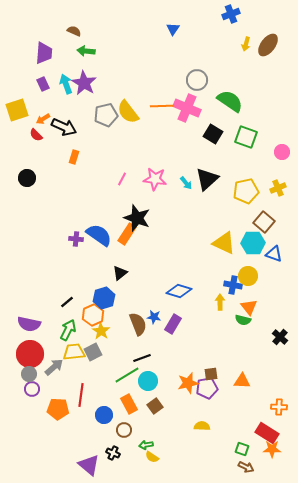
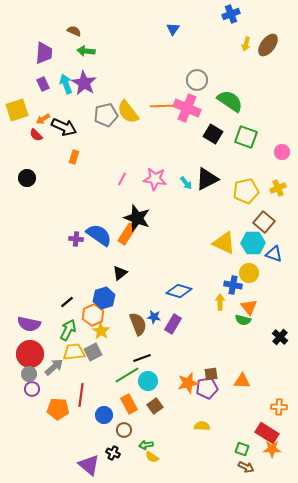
black triangle at (207, 179): rotated 15 degrees clockwise
yellow circle at (248, 276): moved 1 px right, 3 px up
